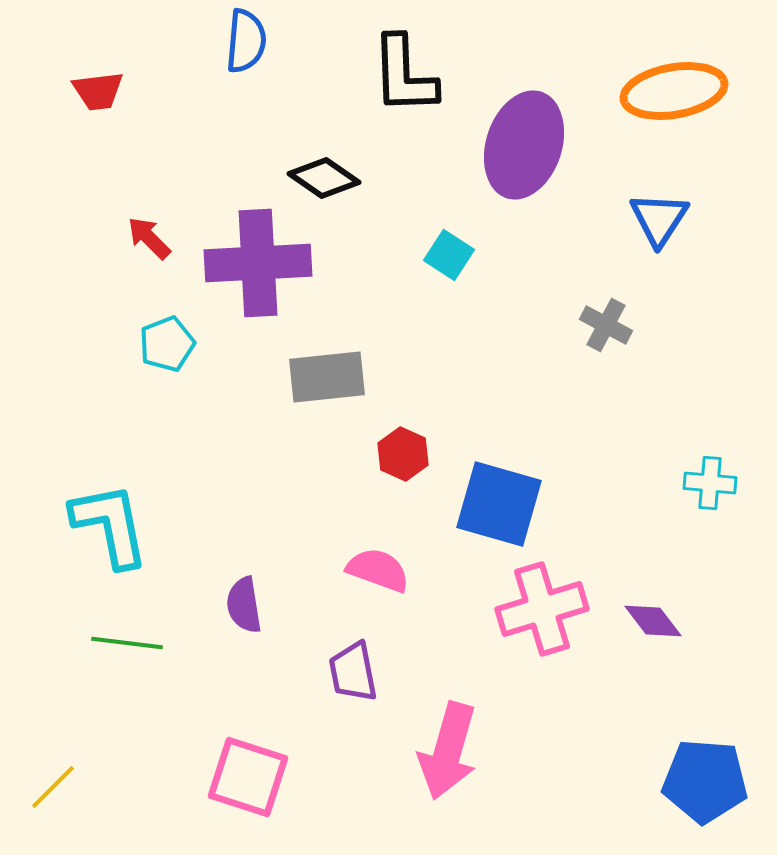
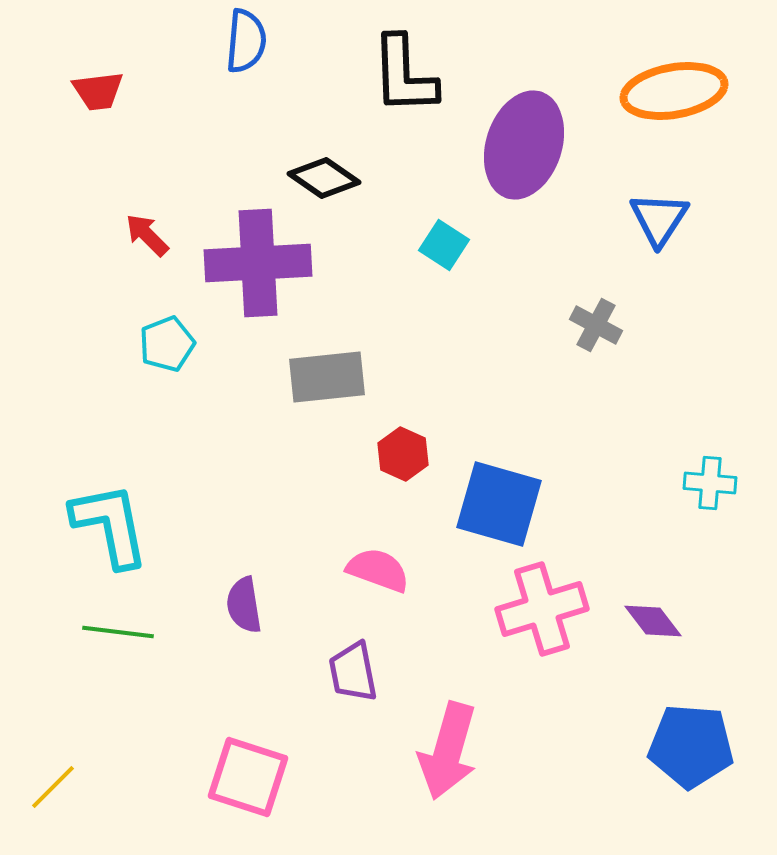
red arrow: moved 2 px left, 3 px up
cyan square: moved 5 px left, 10 px up
gray cross: moved 10 px left
green line: moved 9 px left, 11 px up
blue pentagon: moved 14 px left, 35 px up
